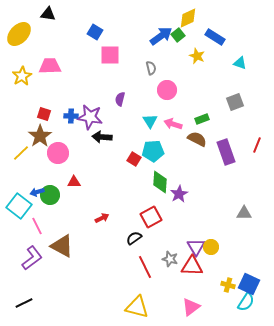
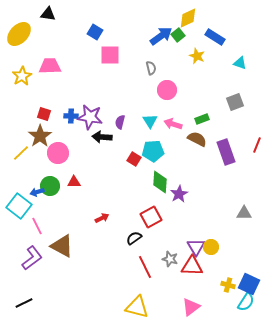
purple semicircle at (120, 99): moved 23 px down
green circle at (50, 195): moved 9 px up
